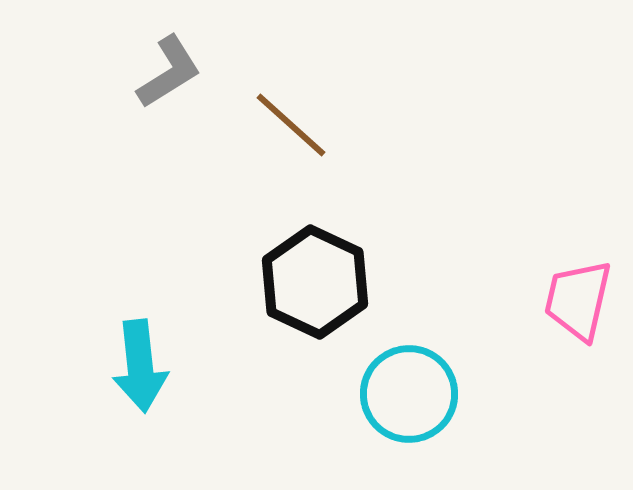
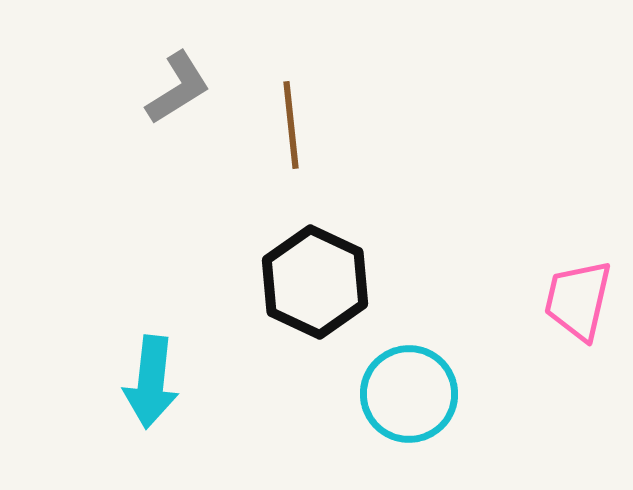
gray L-shape: moved 9 px right, 16 px down
brown line: rotated 42 degrees clockwise
cyan arrow: moved 11 px right, 16 px down; rotated 12 degrees clockwise
